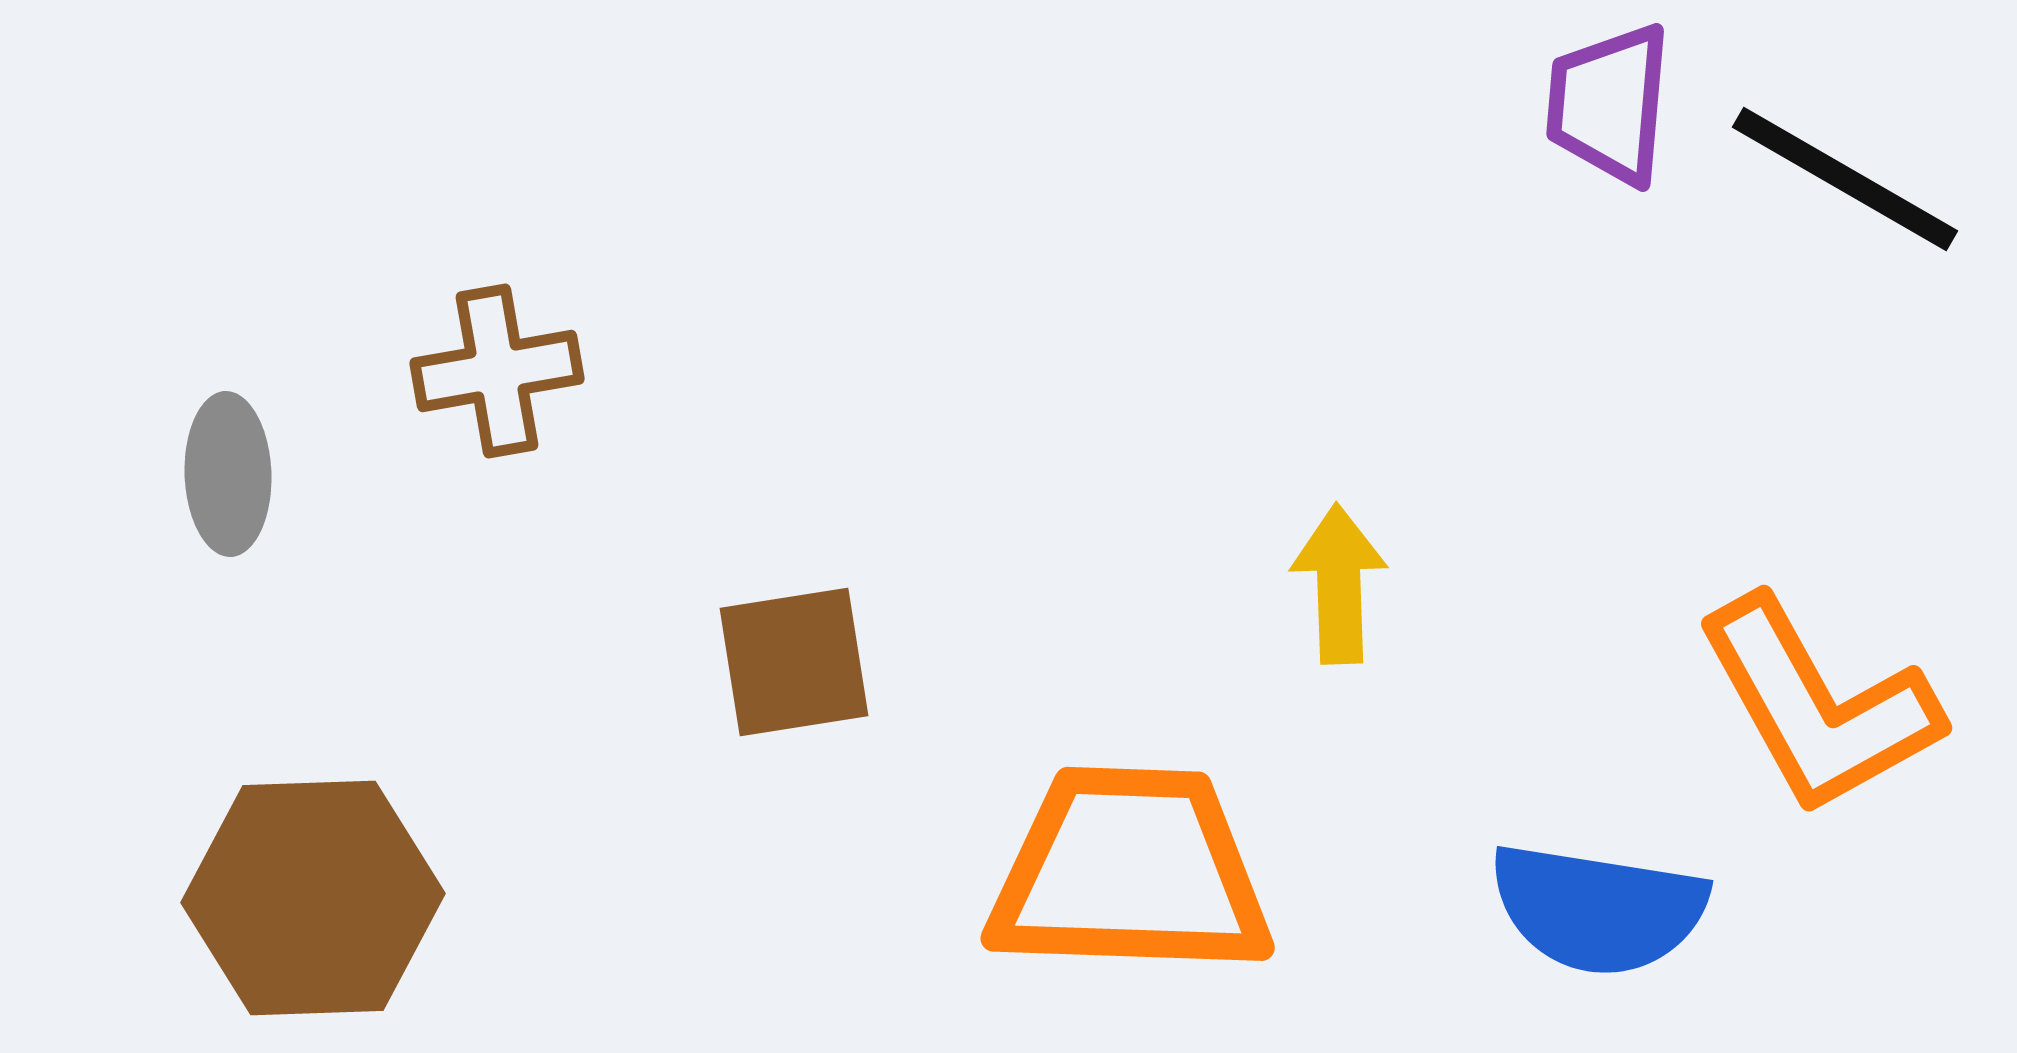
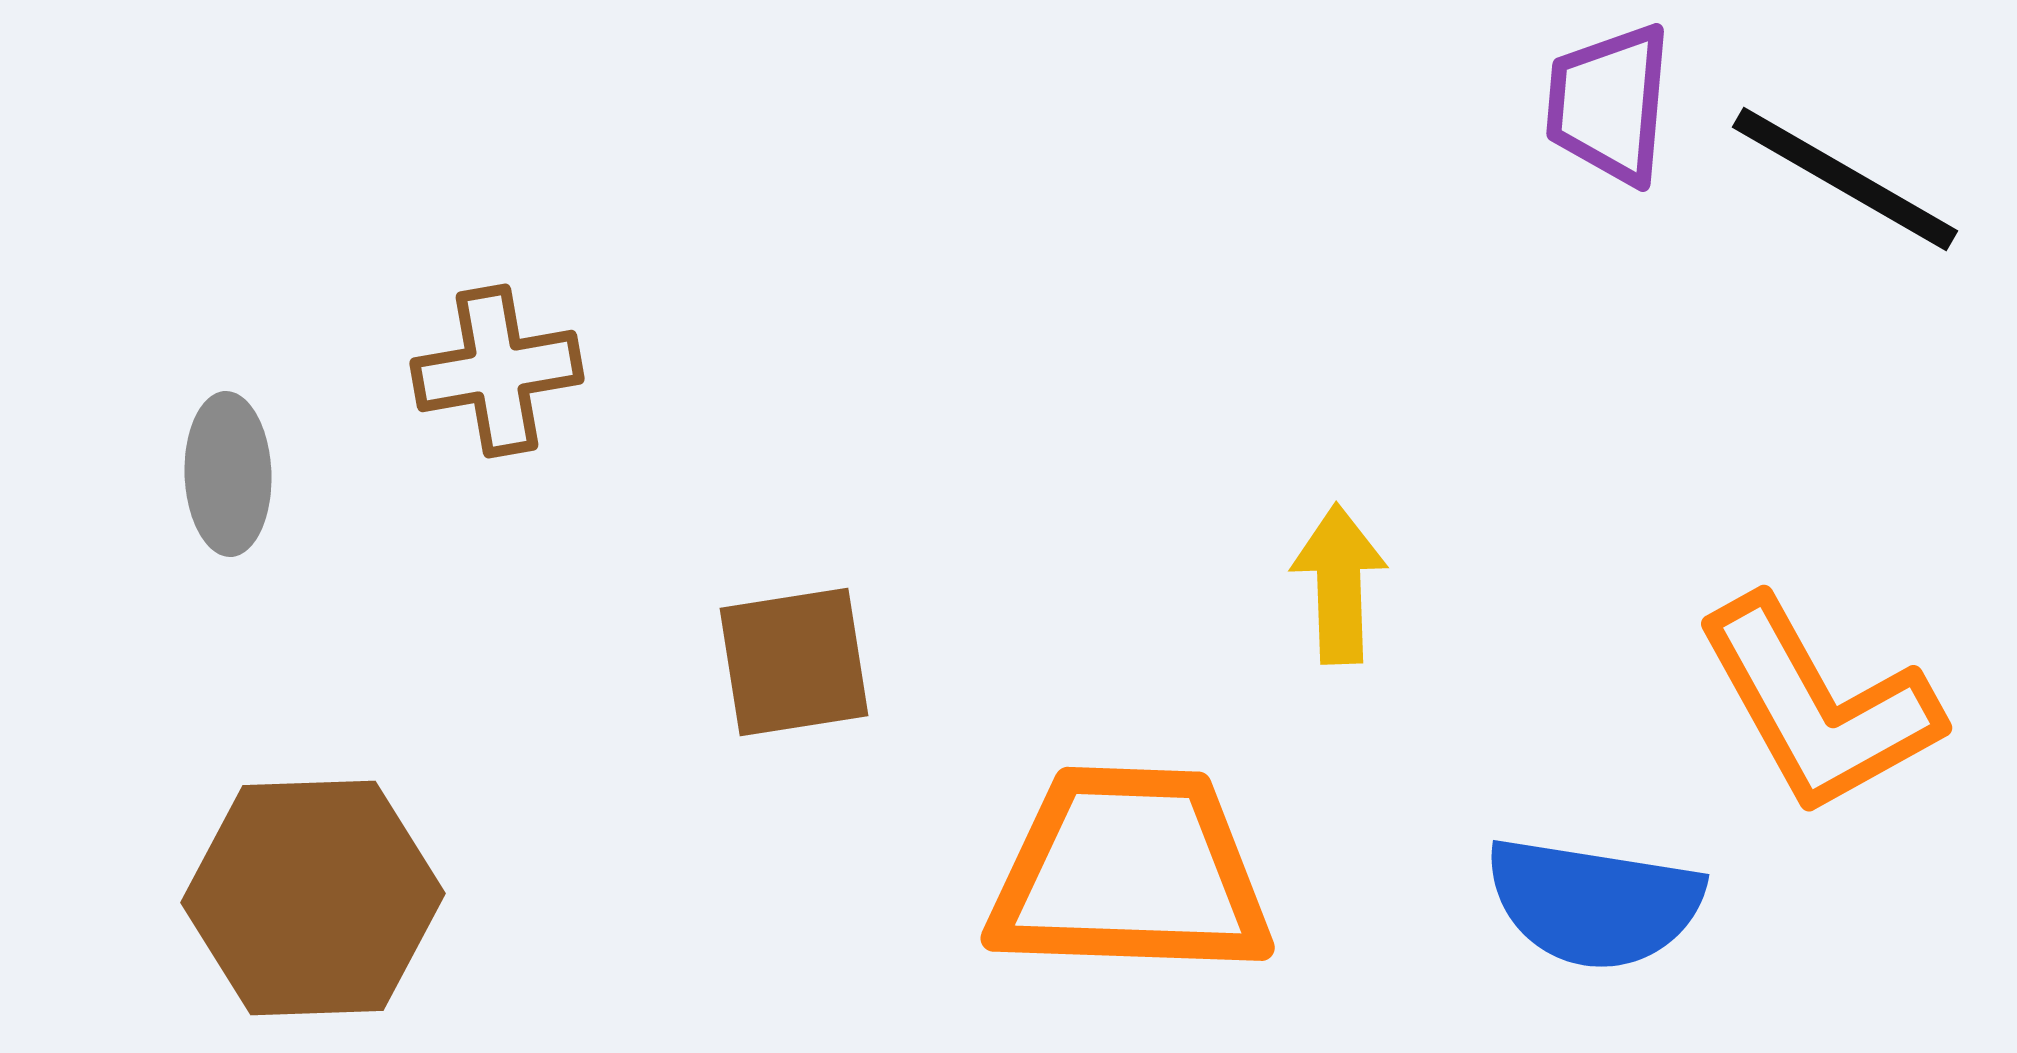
blue semicircle: moved 4 px left, 6 px up
